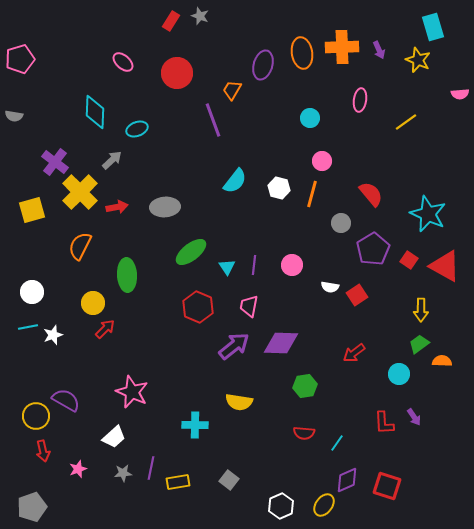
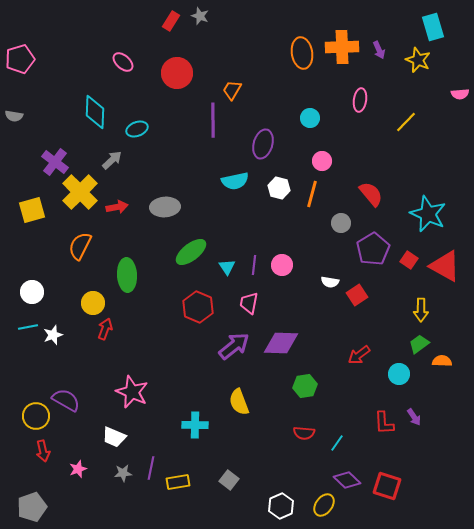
purple ellipse at (263, 65): moved 79 px down
purple line at (213, 120): rotated 20 degrees clockwise
yellow line at (406, 122): rotated 10 degrees counterclockwise
cyan semicircle at (235, 181): rotated 40 degrees clockwise
pink circle at (292, 265): moved 10 px left
white semicircle at (330, 287): moved 5 px up
pink trapezoid at (249, 306): moved 3 px up
red arrow at (105, 329): rotated 25 degrees counterclockwise
red arrow at (354, 353): moved 5 px right, 2 px down
yellow semicircle at (239, 402): rotated 60 degrees clockwise
white trapezoid at (114, 437): rotated 65 degrees clockwise
purple diamond at (347, 480): rotated 68 degrees clockwise
